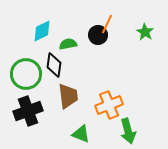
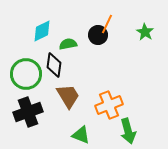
brown trapezoid: rotated 24 degrees counterclockwise
black cross: moved 1 px down
green triangle: moved 1 px down
